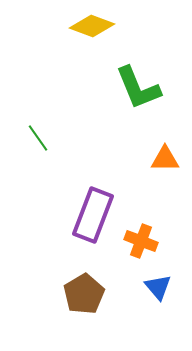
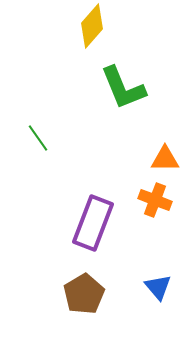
yellow diamond: rotated 69 degrees counterclockwise
green L-shape: moved 15 px left
purple rectangle: moved 8 px down
orange cross: moved 14 px right, 41 px up
